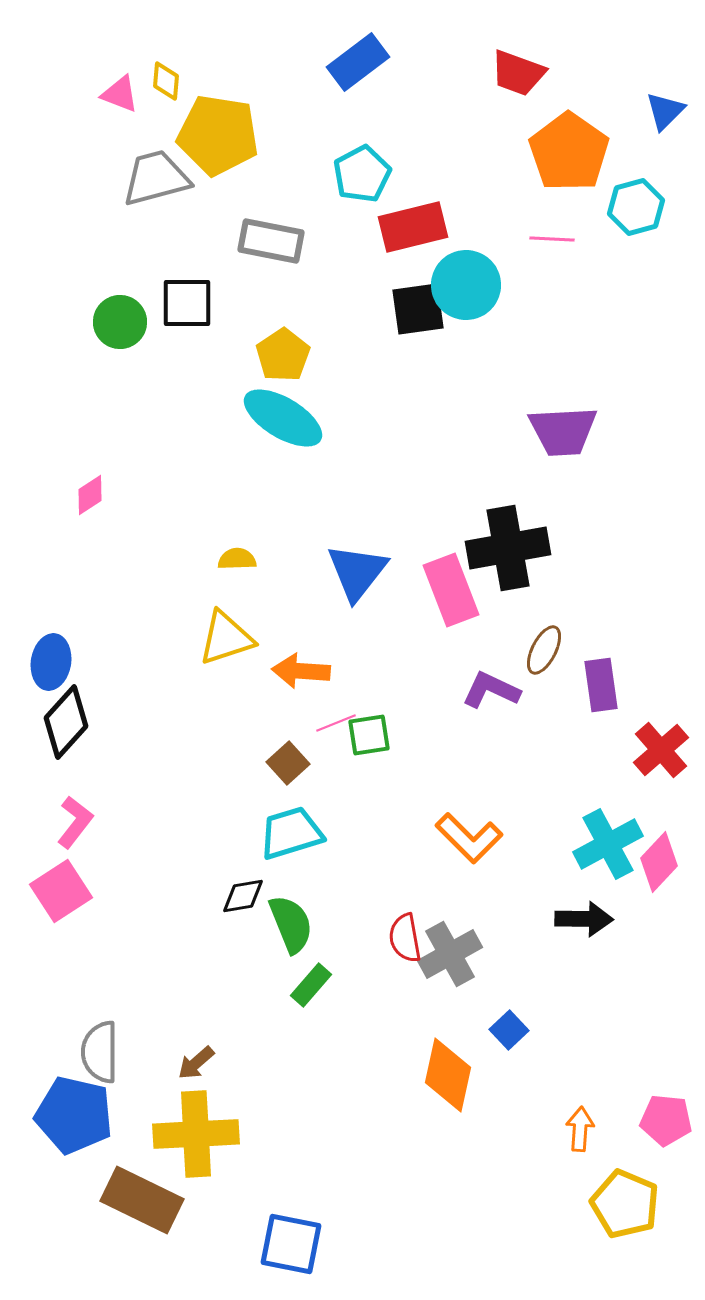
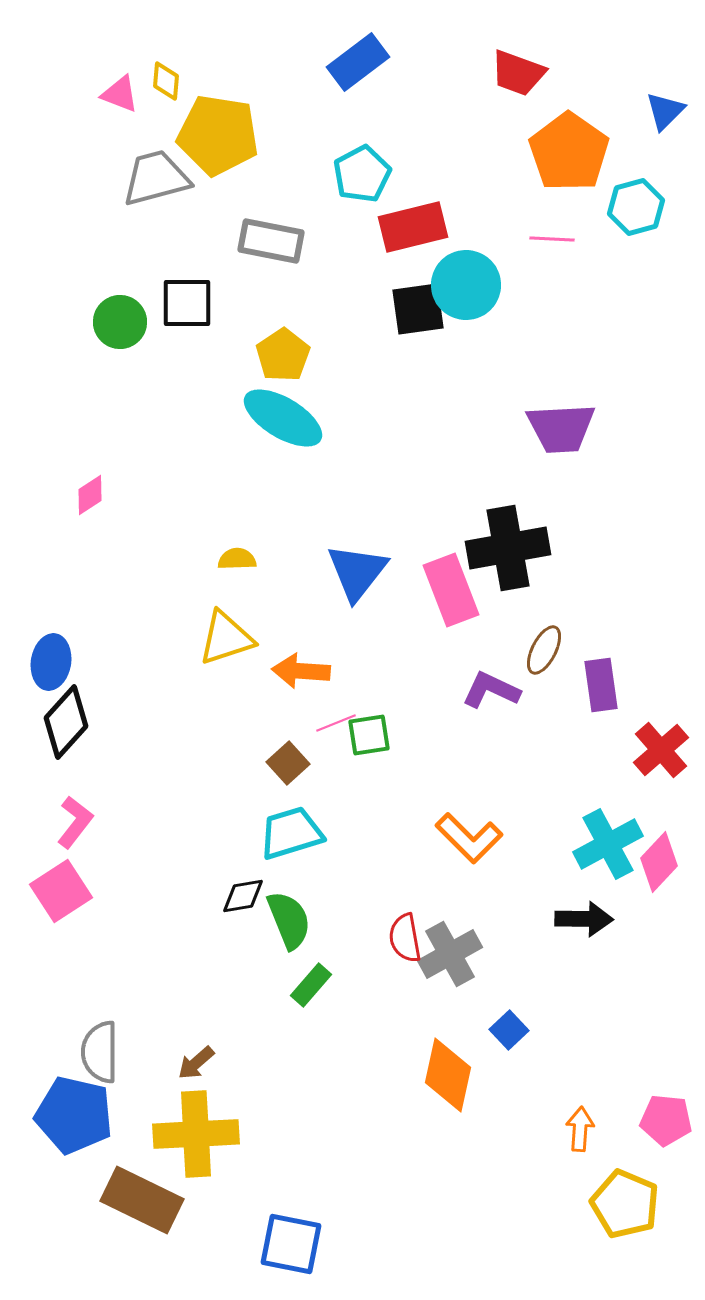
purple trapezoid at (563, 431): moved 2 px left, 3 px up
green semicircle at (291, 924): moved 2 px left, 4 px up
